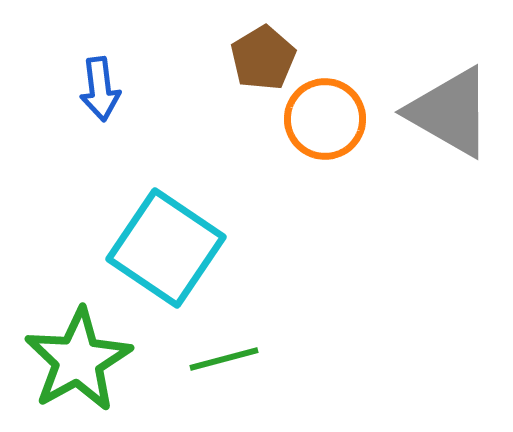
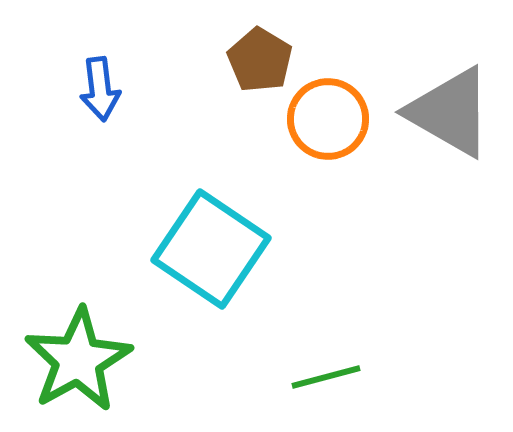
brown pentagon: moved 3 px left, 2 px down; rotated 10 degrees counterclockwise
orange circle: moved 3 px right
cyan square: moved 45 px right, 1 px down
green line: moved 102 px right, 18 px down
